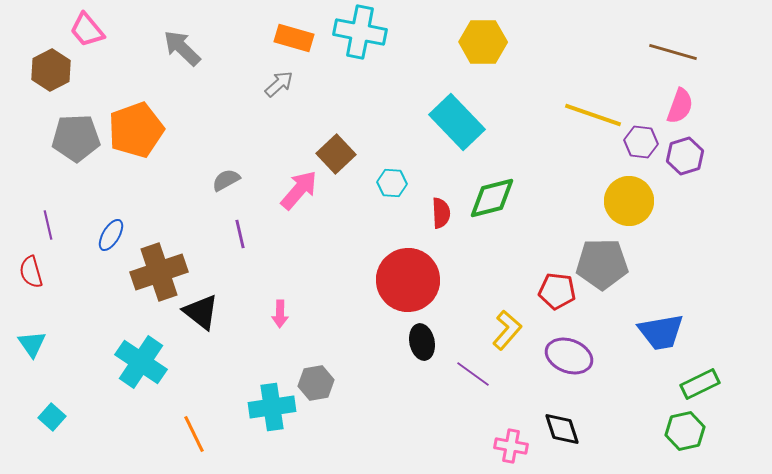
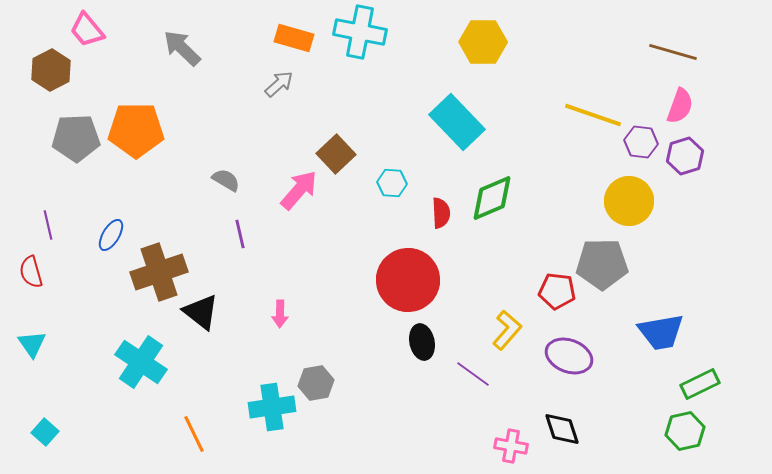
orange pentagon at (136, 130): rotated 20 degrees clockwise
gray semicircle at (226, 180): rotated 60 degrees clockwise
green diamond at (492, 198): rotated 9 degrees counterclockwise
cyan square at (52, 417): moved 7 px left, 15 px down
